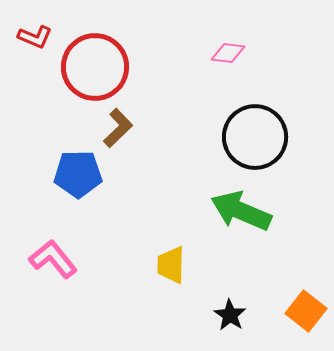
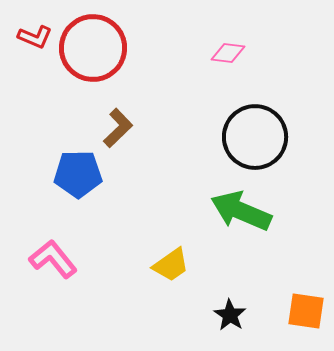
red circle: moved 2 px left, 19 px up
yellow trapezoid: rotated 126 degrees counterclockwise
orange square: rotated 30 degrees counterclockwise
